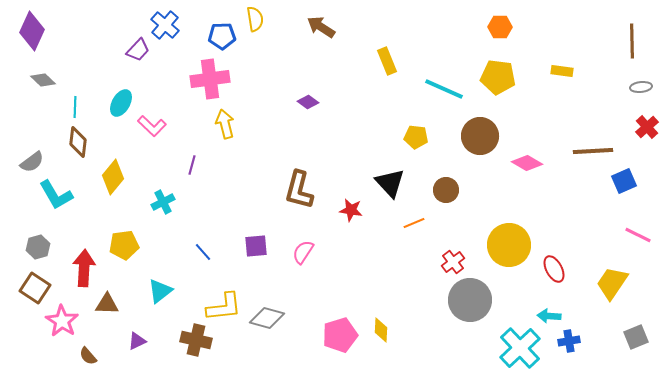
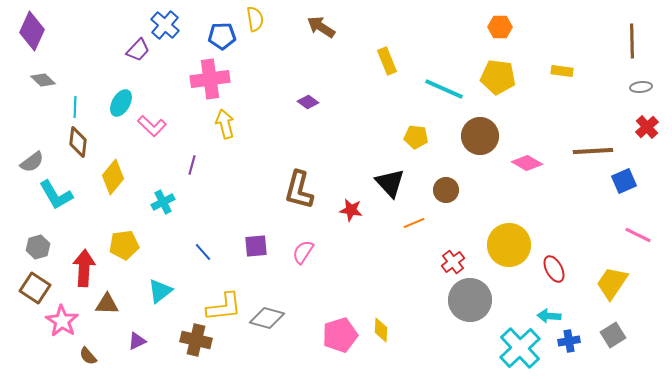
gray square at (636, 337): moved 23 px left, 2 px up; rotated 10 degrees counterclockwise
